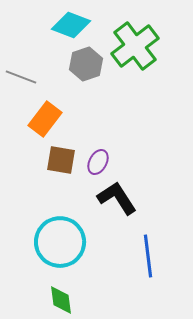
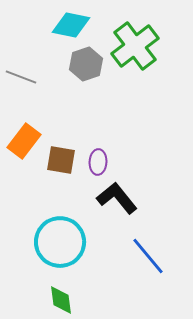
cyan diamond: rotated 9 degrees counterclockwise
orange rectangle: moved 21 px left, 22 px down
purple ellipse: rotated 25 degrees counterclockwise
black L-shape: rotated 6 degrees counterclockwise
blue line: rotated 33 degrees counterclockwise
